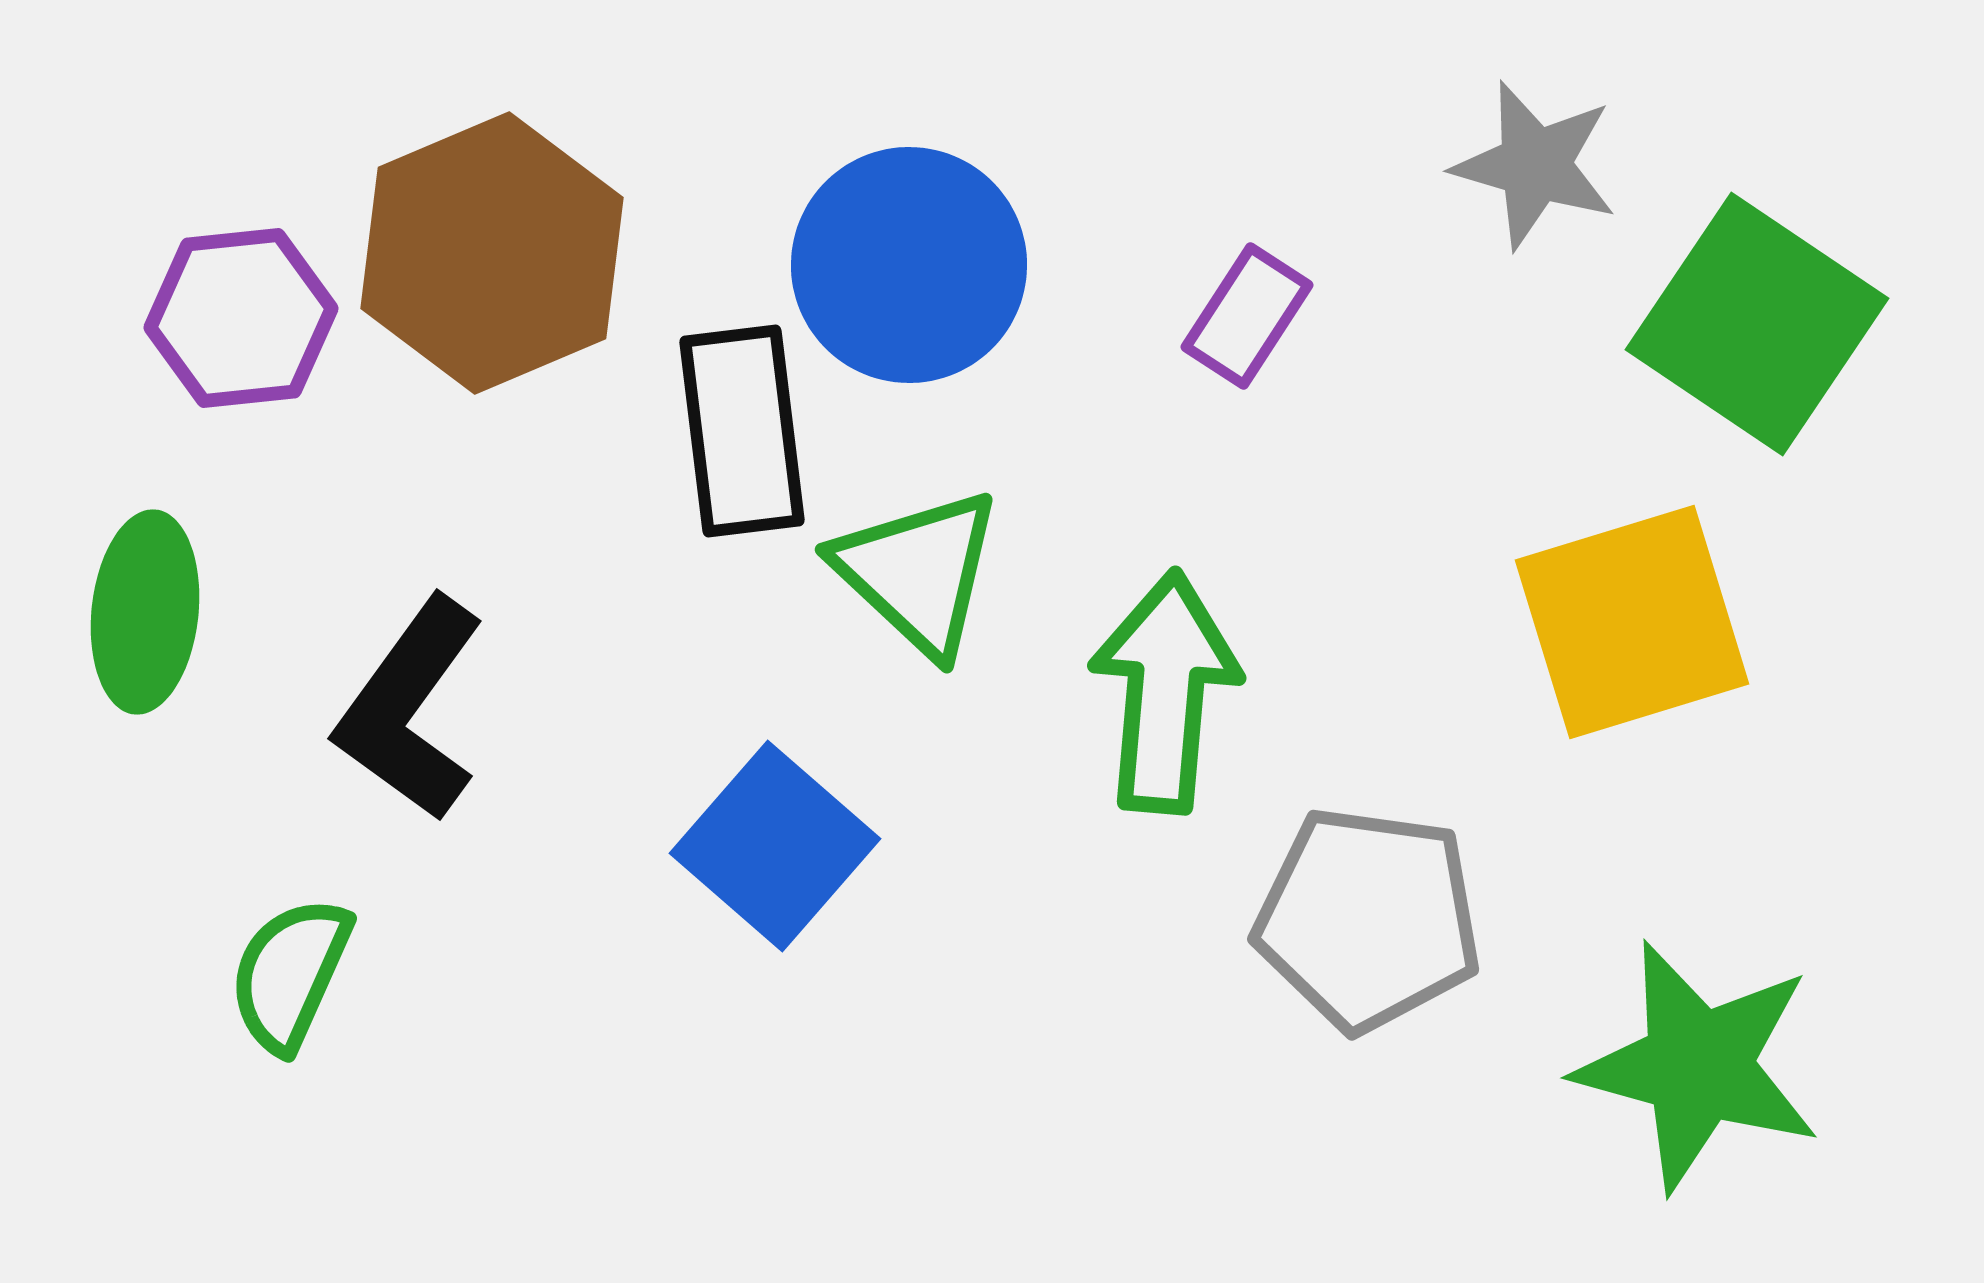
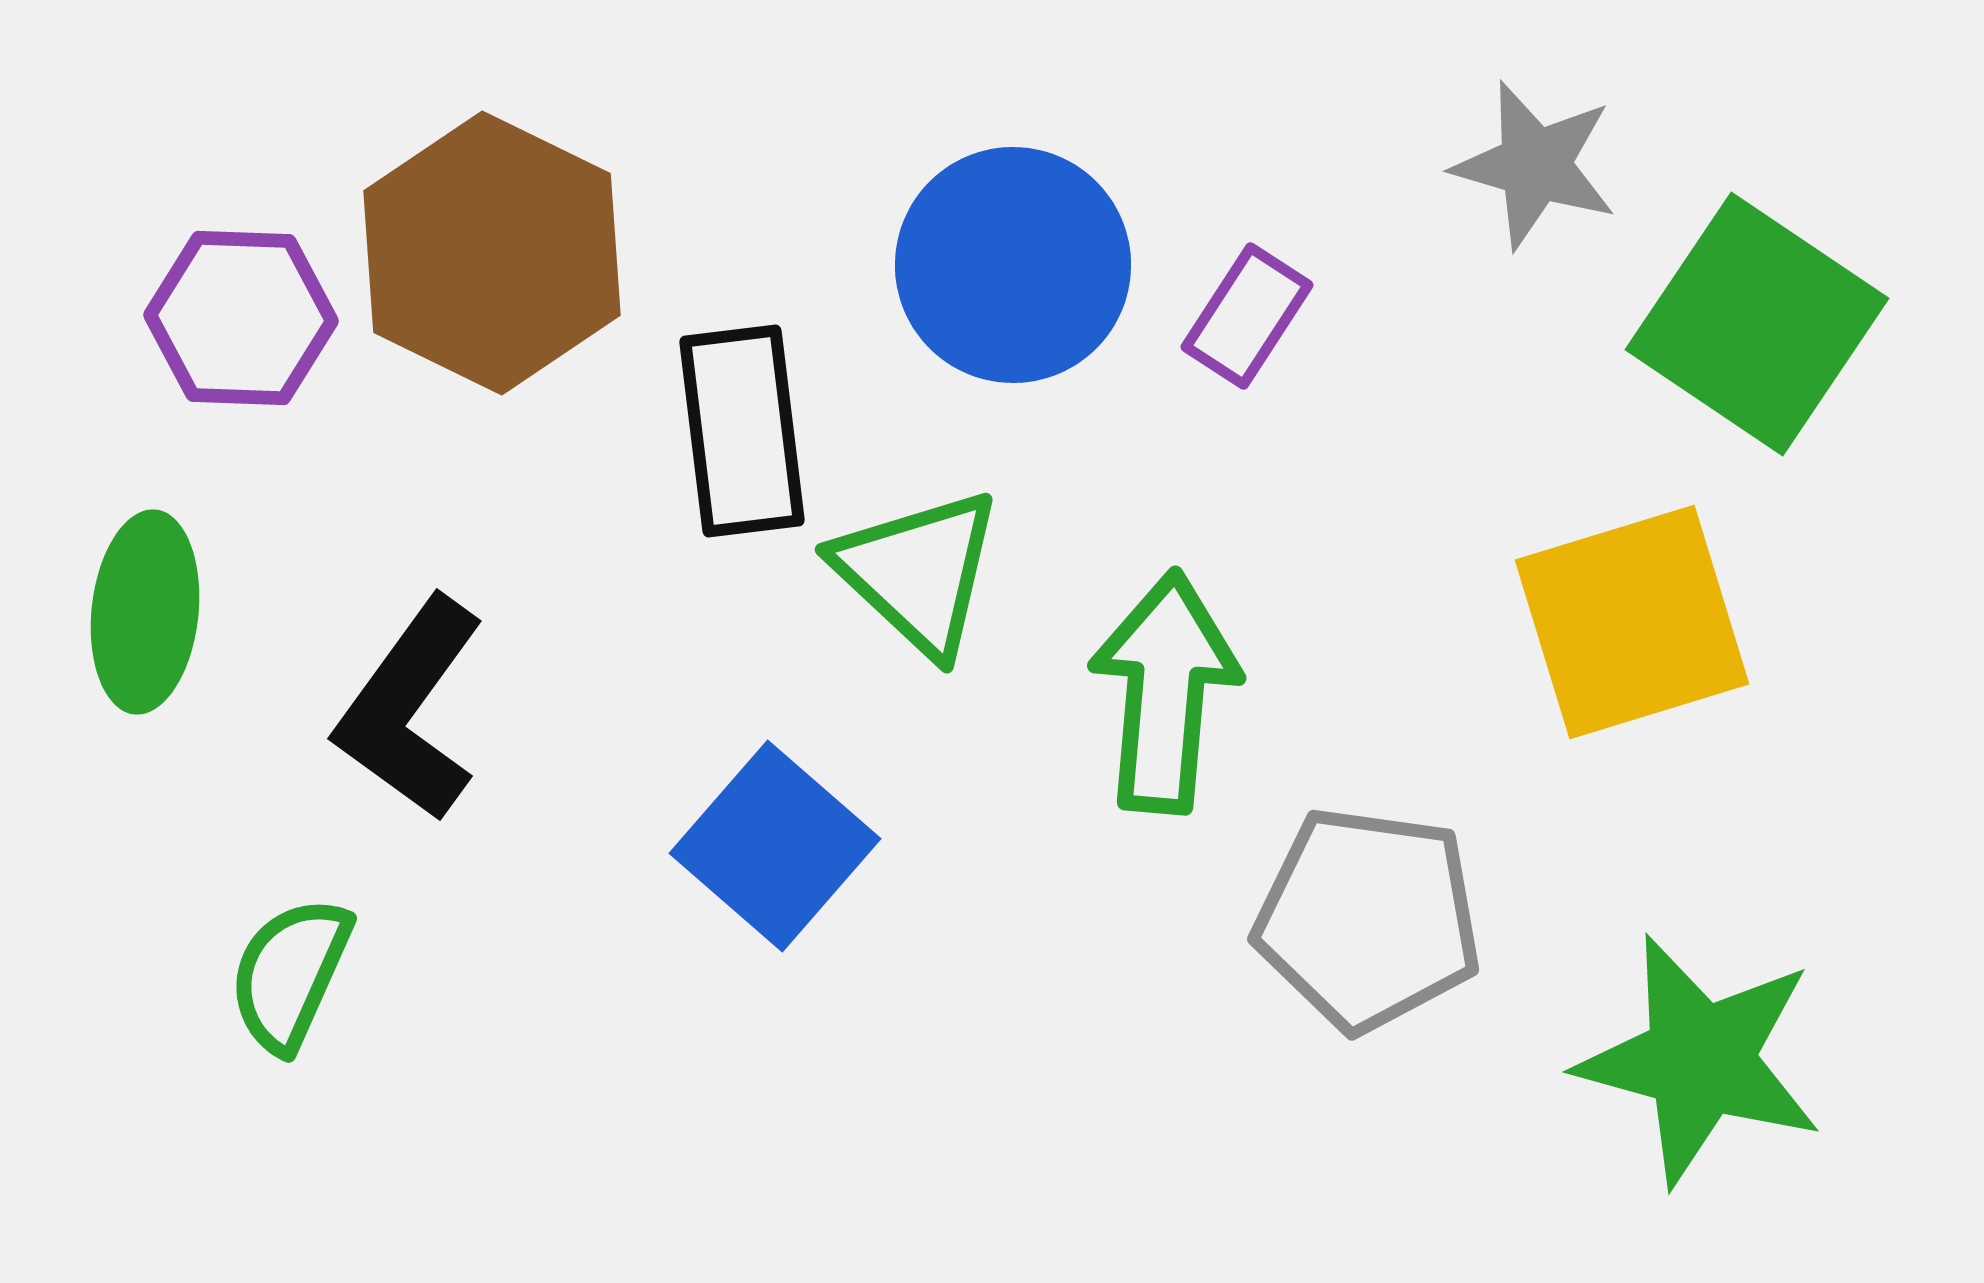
brown hexagon: rotated 11 degrees counterclockwise
blue circle: moved 104 px right
purple hexagon: rotated 8 degrees clockwise
green star: moved 2 px right, 6 px up
